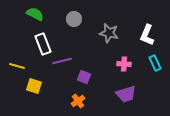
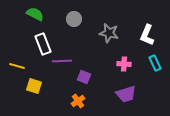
purple line: rotated 12 degrees clockwise
